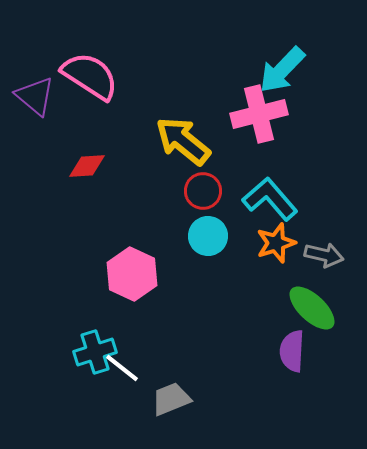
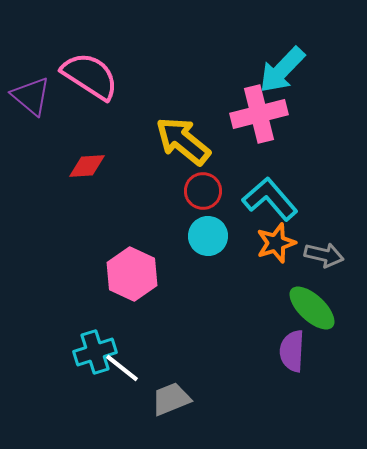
purple triangle: moved 4 px left
